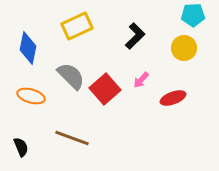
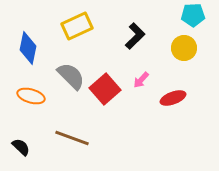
black semicircle: rotated 24 degrees counterclockwise
